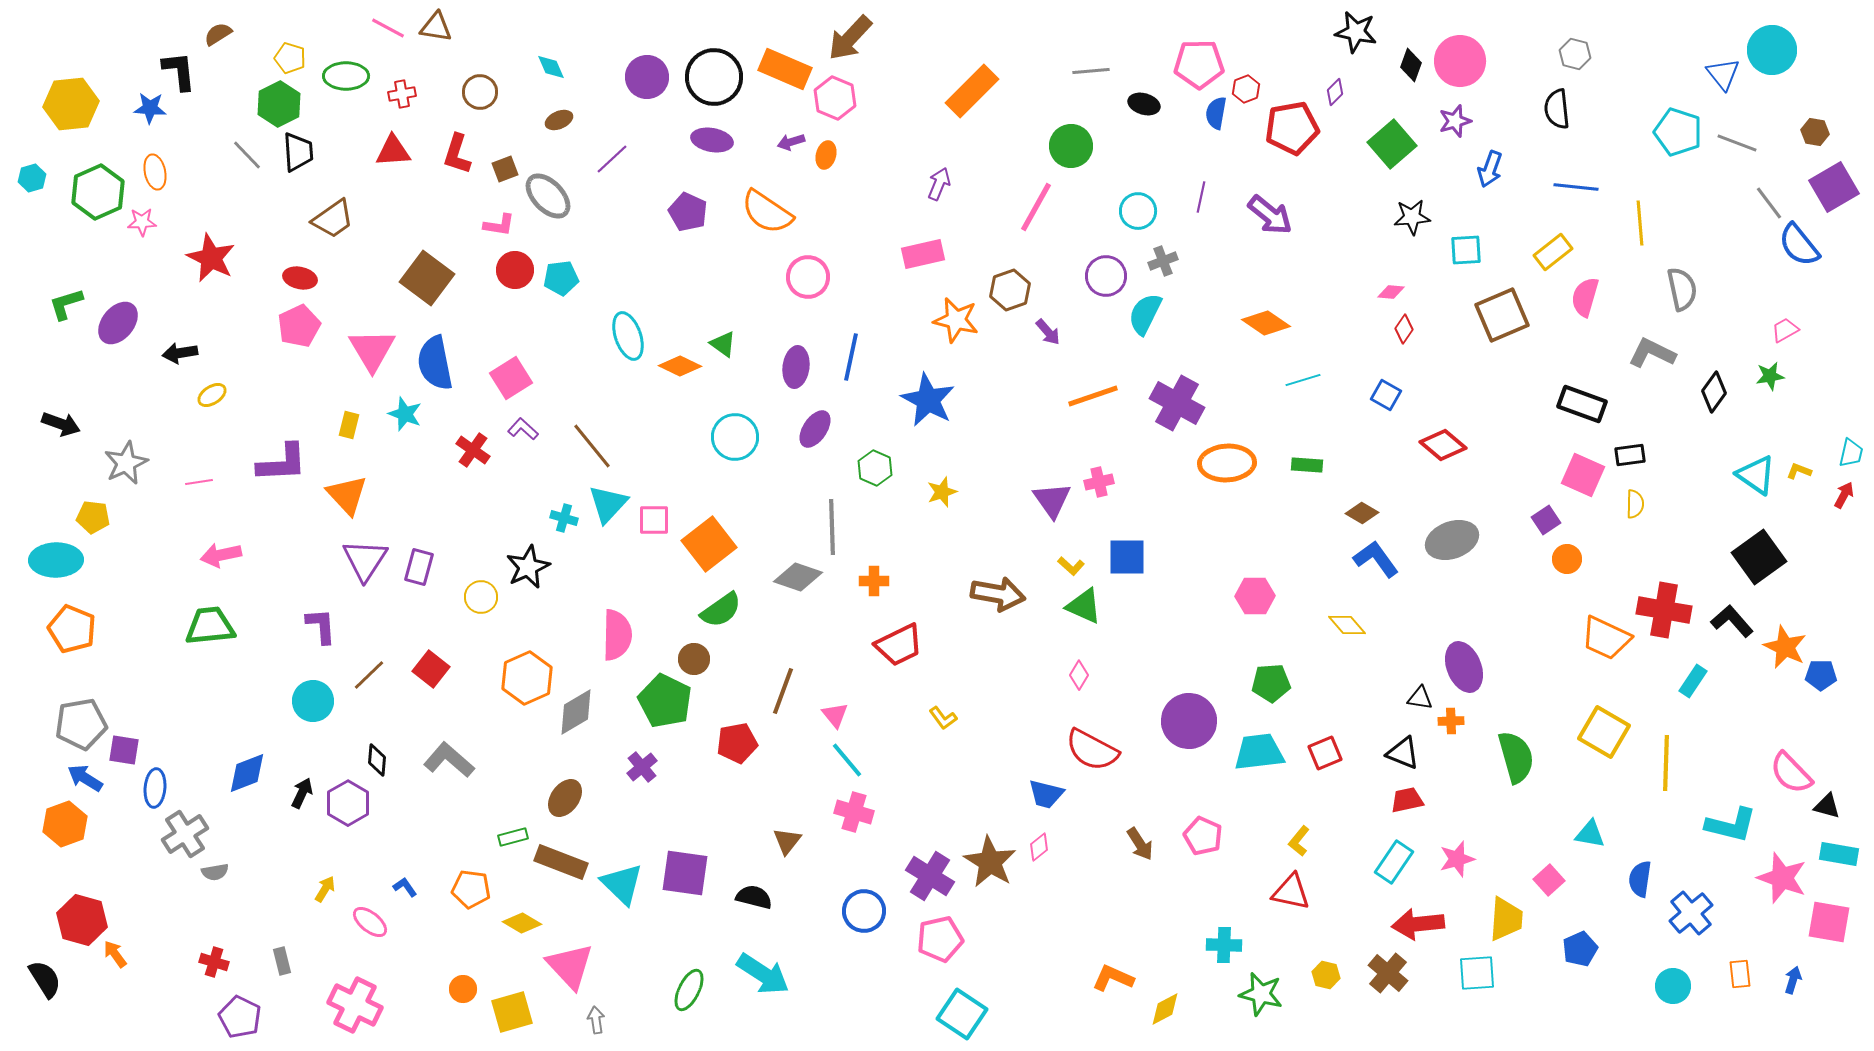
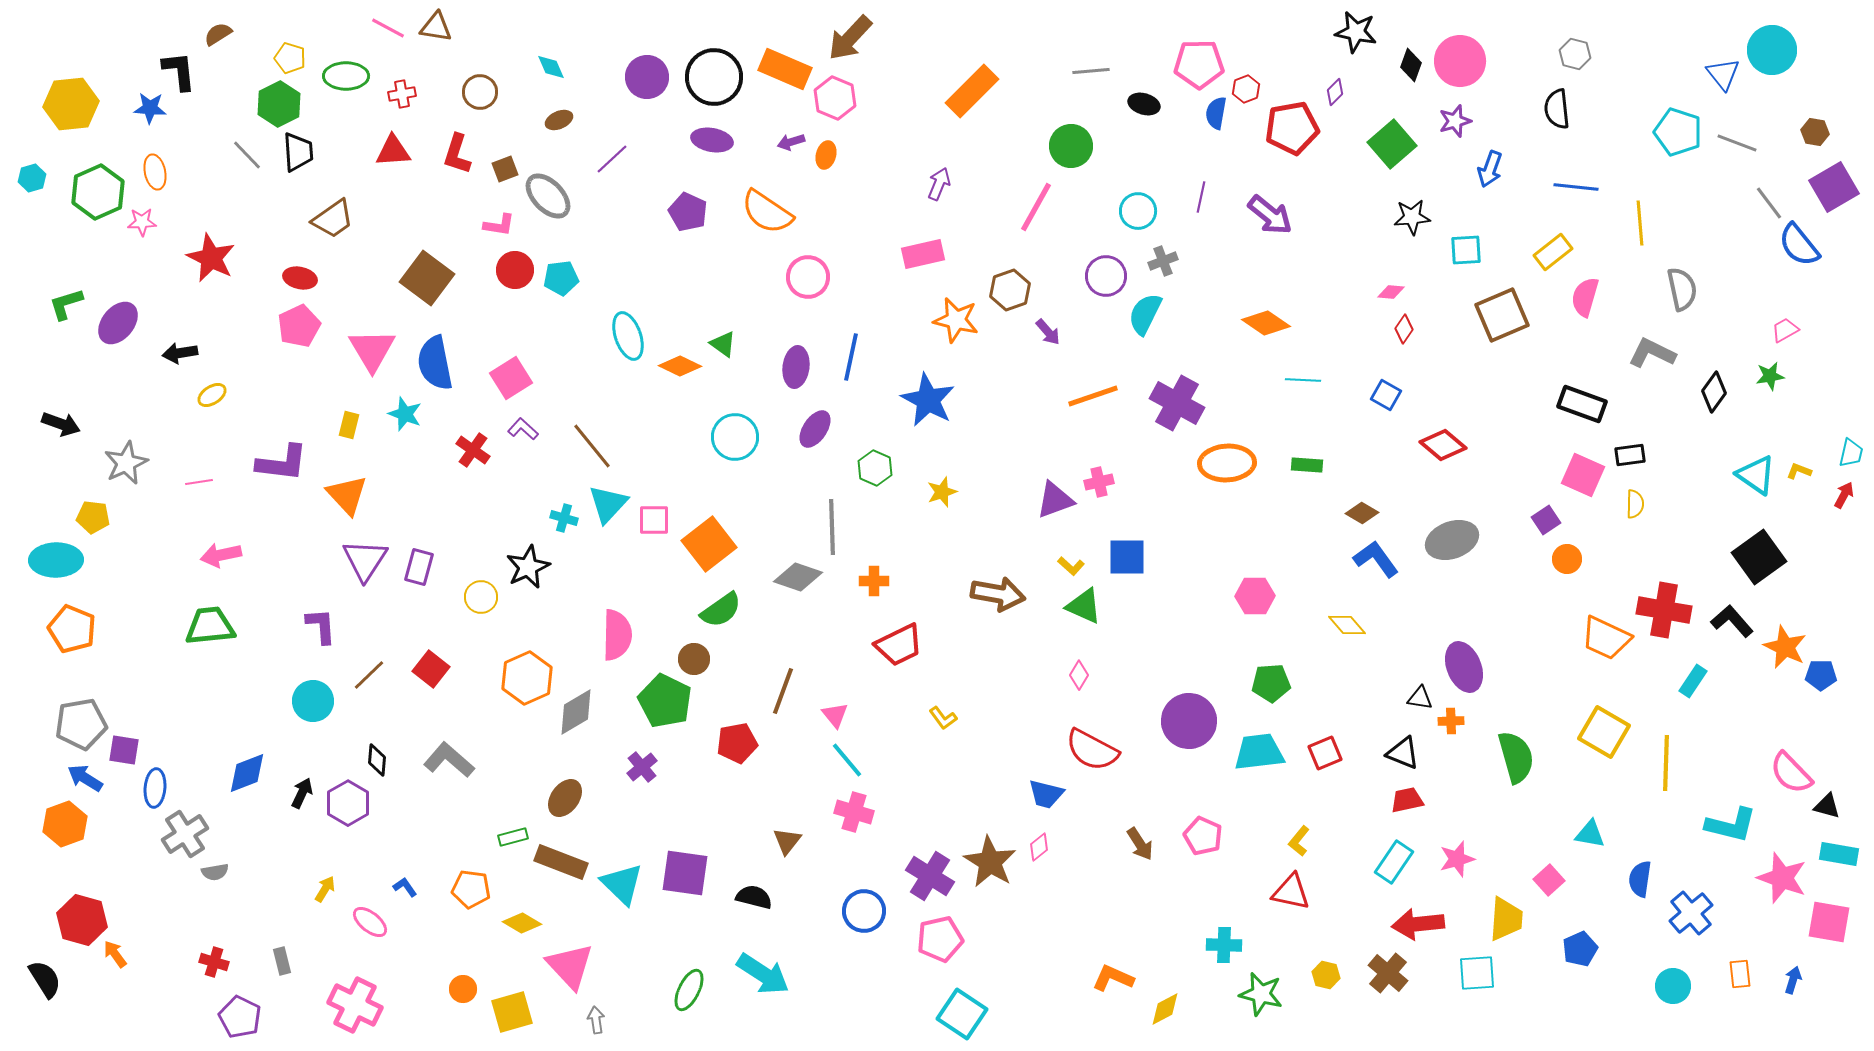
cyan line at (1303, 380): rotated 20 degrees clockwise
purple L-shape at (282, 463): rotated 10 degrees clockwise
purple triangle at (1052, 500): moved 3 px right; rotated 45 degrees clockwise
